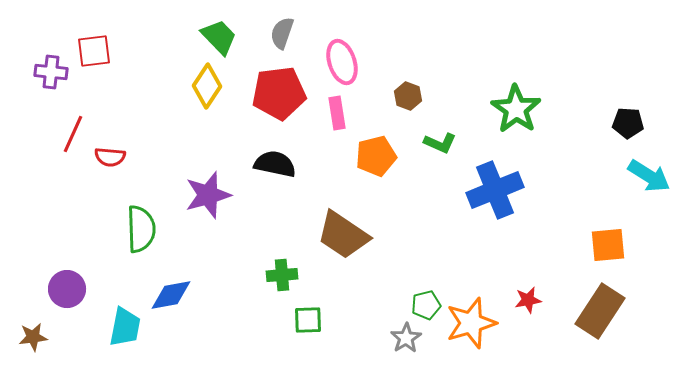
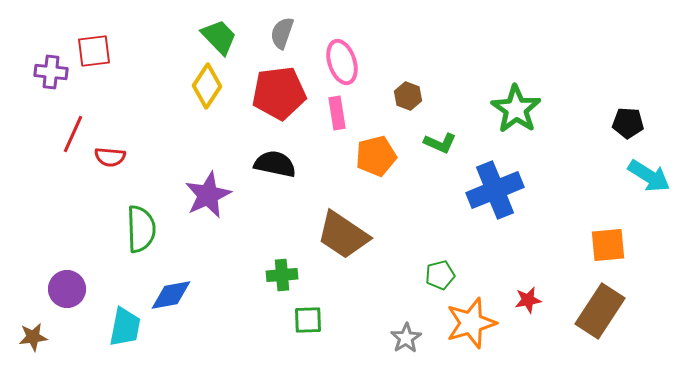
purple star: rotated 9 degrees counterclockwise
green pentagon: moved 14 px right, 30 px up
